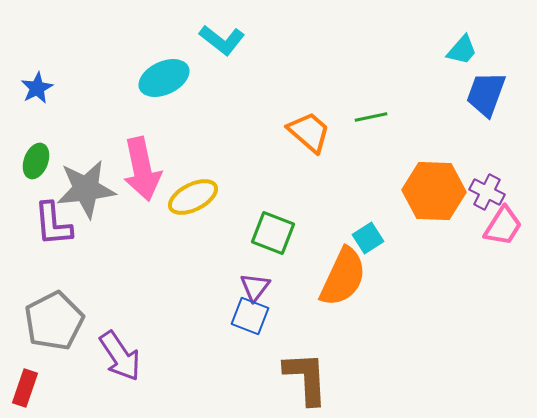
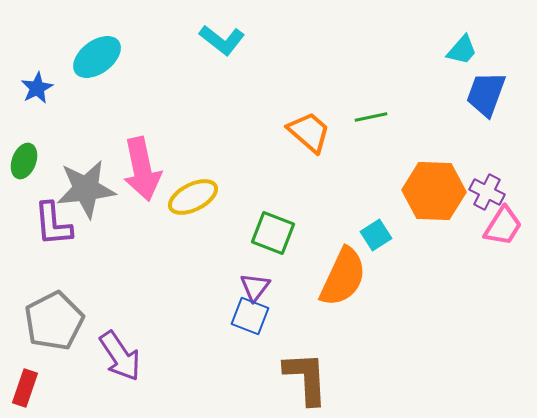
cyan ellipse: moved 67 px left, 21 px up; rotated 12 degrees counterclockwise
green ellipse: moved 12 px left
cyan square: moved 8 px right, 3 px up
